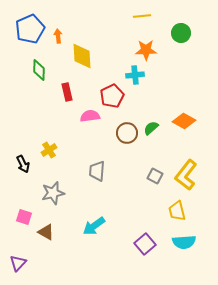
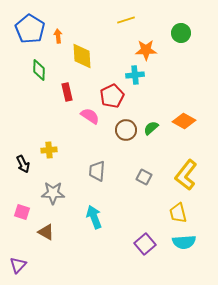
yellow line: moved 16 px left, 4 px down; rotated 12 degrees counterclockwise
blue pentagon: rotated 16 degrees counterclockwise
pink semicircle: rotated 42 degrees clockwise
brown circle: moved 1 px left, 3 px up
yellow cross: rotated 28 degrees clockwise
gray square: moved 11 px left, 1 px down
gray star: rotated 15 degrees clockwise
yellow trapezoid: moved 1 px right, 2 px down
pink square: moved 2 px left, 5 px up
cyan arrow: moved 9 px up; rotated 105 degrees clockwise
purple triangle: moved 2 px down
